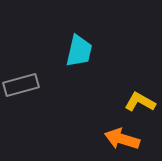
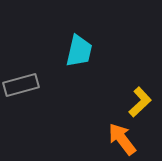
yellow L-shape: rotated 108 degrees clockwise
orange arrow: rotated 36 degrees clockwise
